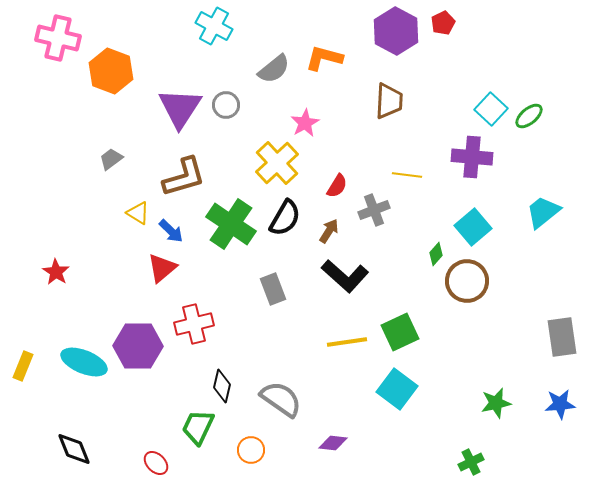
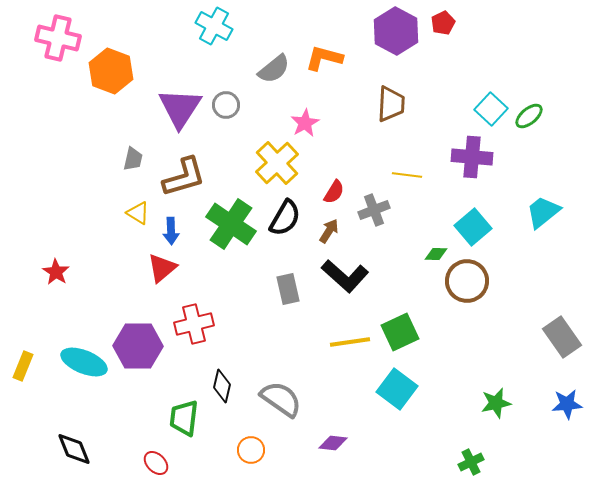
brown trapezoid at (389, 101): moved 2 px right, 3 px down
gray trapezoid at (111, 159): moved 22 px right; rotated 140 degrees clockwise
red semicircle at (337, 186): moved 3 px left, 6 px down
blue arrow at (171, 231): rotated 44 degrees clockwise
green diamond at (436, 254): rotated 50 degrees clockwise
gray rectangle at (273, 289): moved 15 px right; rotated 8 degrees clockwise
gray rectangle at (562, 337): rotated 27 degrees counterclockwise
yellow line at (347, 342): moved 3 px right
blue star at (560, 404): moved 7 px right
green trapezoid at (198, 427): moved 14 px left, 9 px up; rotated 18 degrees counterclockwise
